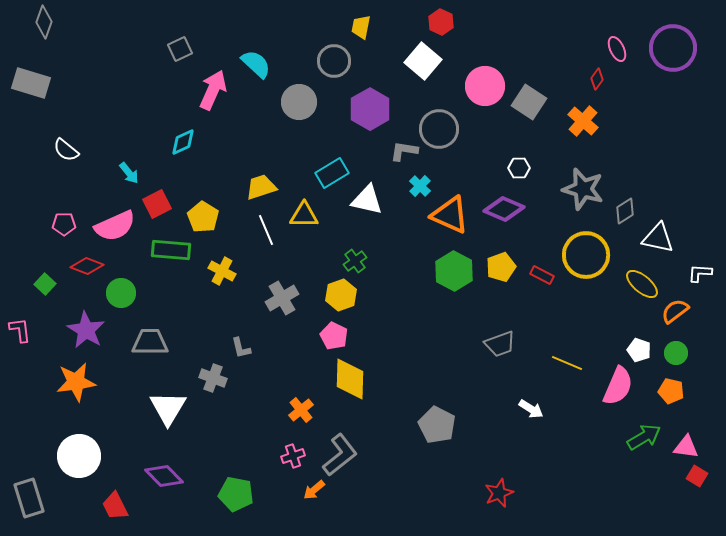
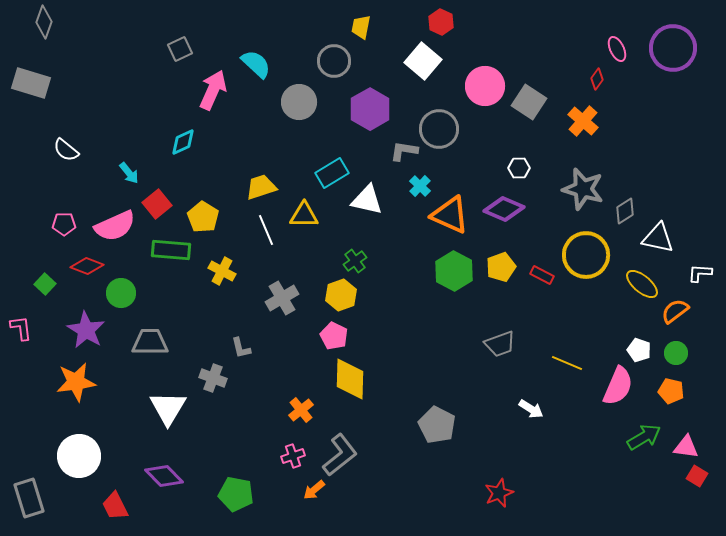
red square at (157, 204): rotated 12 degrees counterclockwise
pink L-shape at (20, 330): moved 1 px right, 2 px up
